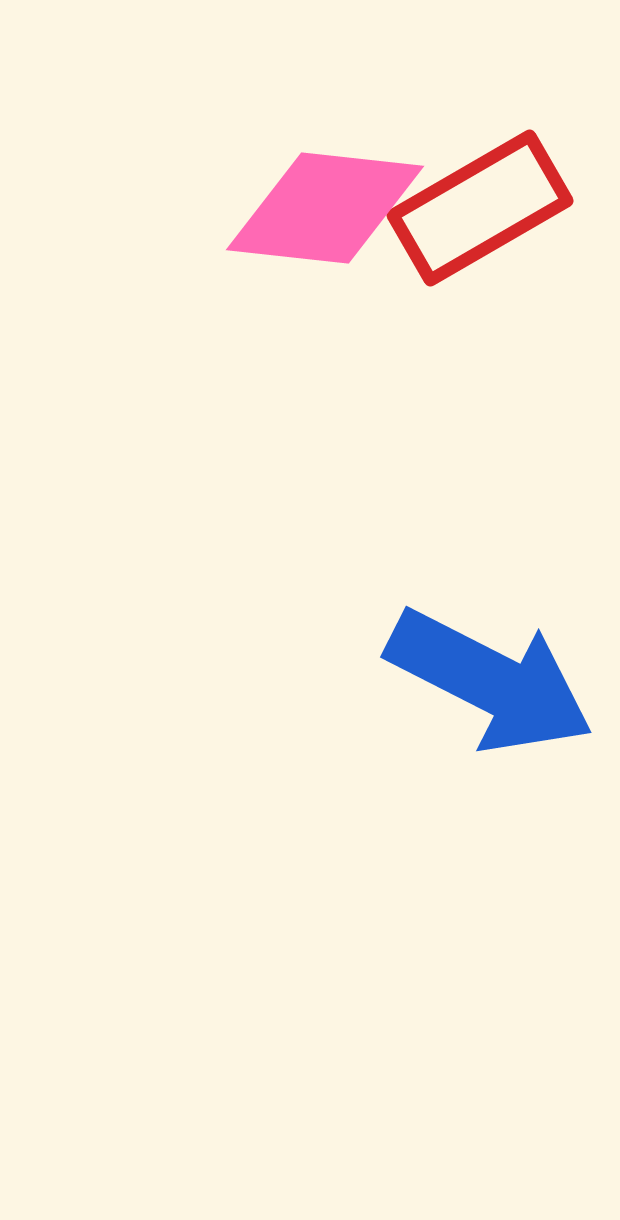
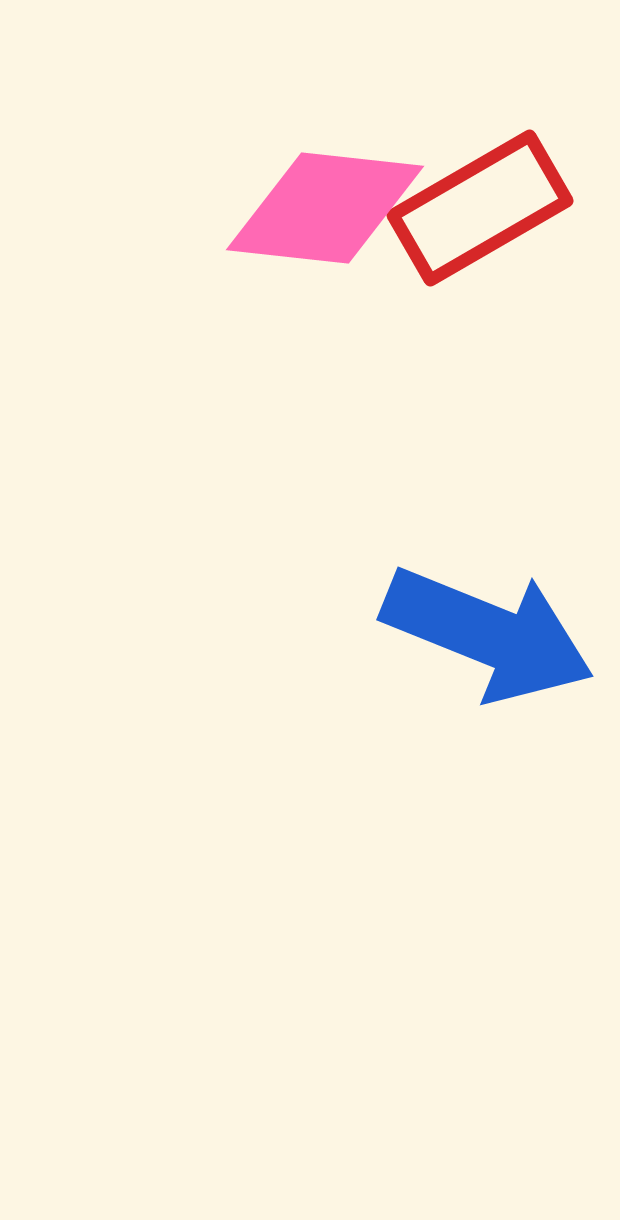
blue arrow: moved 2 px left, 47 px up; rotated 5 degrees counterclockwise
